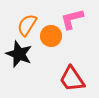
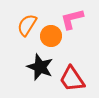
black star: moved 21 px right, 13 px down
